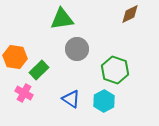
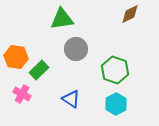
gray circle: moved 1 px left
orange hexagon: moved 1 px right
pink cross: moved 2 px left, 1 px down
cyan hexagon: moved 12 px right, 3 px down
